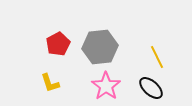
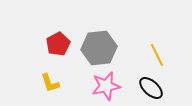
gray hexagon: moved 1 px left, 1 px down
yellow line: moved 2 px up
pink star: rotated 24 degrees clockwise
